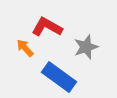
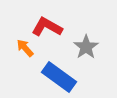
gray star: rotated 15 degrees counterclockwise
